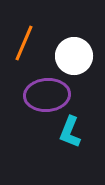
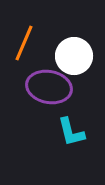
purple ellipse: moved 2 px right, 8 px up; rotated 15 degrees clockwise
cyan L-shape: moved 1 px right; rotated 36 degrees counterclockwise
